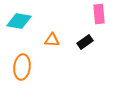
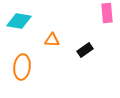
pink rectangle: moved 8 px right, 1 px up
black rectangle: moved 8 px down
